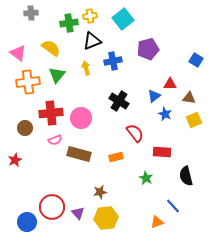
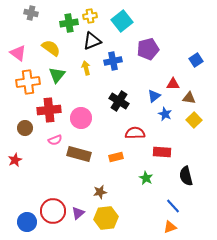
gray cross: rotated 16 degrees clockwise
cyan square: moved 1 px left, 2 px down
blue square: rotated 24 degrees clockwise
red triangle: moved 3 px right
red cross: moved 2 px left, 3 px up
yellow square: rotated 21 degrees counterclockwise
red semicircle: rotated 54 degrees counterclockwise
red circle: moved 1 px right, 4 px down
purple triangle: rotated 32 degrees clockwise
orange triangle: moved 13 px right, 5 px down
